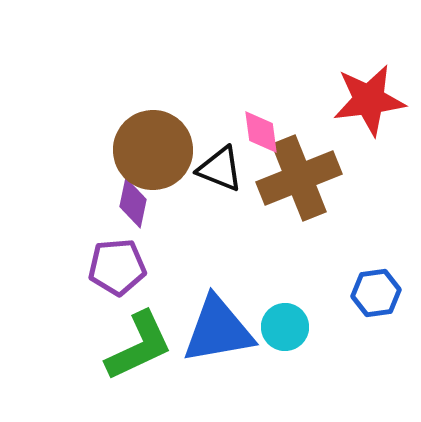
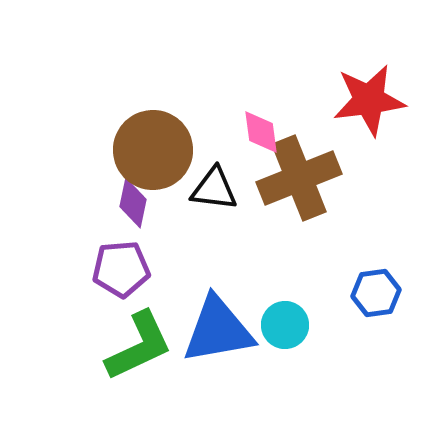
black triangle: moved 6 px left, 20 px down; rotated 15 degrees counterclockwise
purple pentagon: moved 4 px right, 2 px down
cyan circle: moved 2 px up
